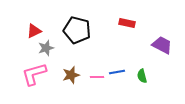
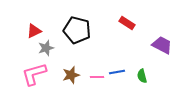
red rectangle: rotated 21 degrees clockwise
